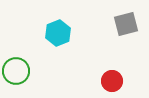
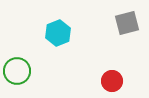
gray square: moved 1 px right, 1 px up
green circle: moved 1 px right
